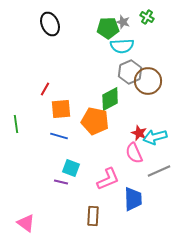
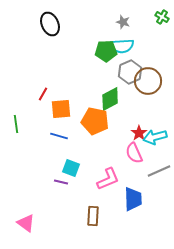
green cross: moved 15 px right
green pentagon: moved 2 px left, 23 px down
red line: moved 2 px left, 5 px down
red star: rotated 14 degrees clockwise
